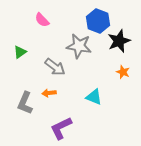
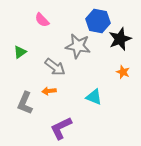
blue hexagon: rotated 10 degrees counterclockwise
black star: moved 1 px right, 2 px up
gray star: moved 1 px left
orange arrow: moved 2 px up
